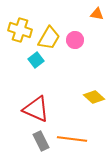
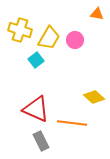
orange line: moved 16 px up
